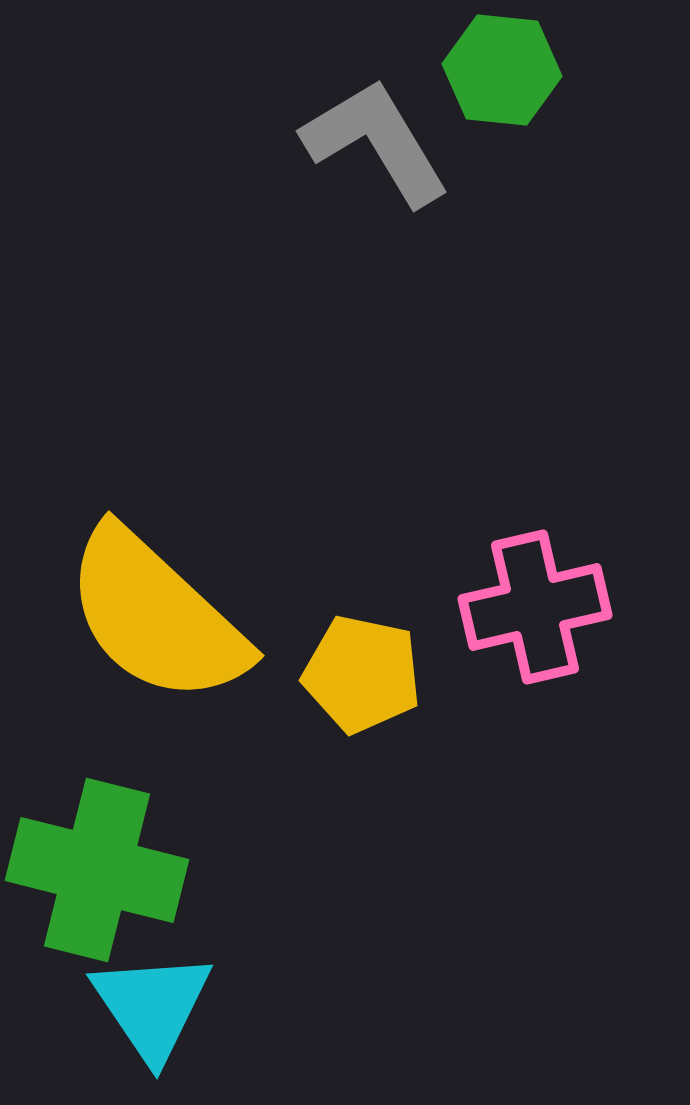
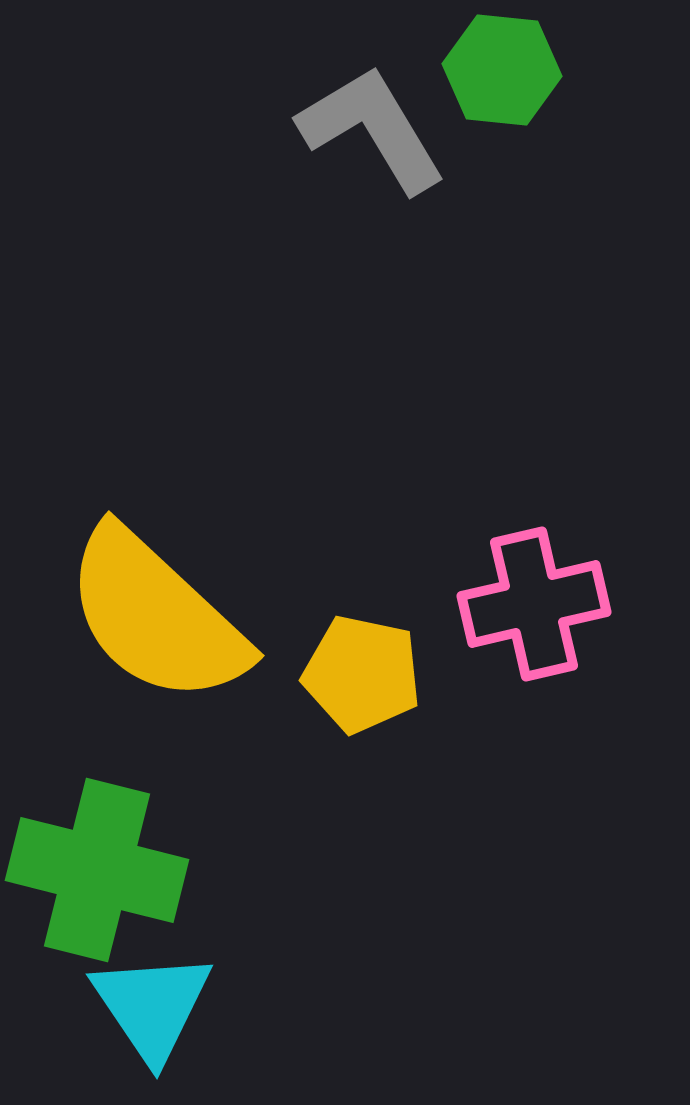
gray L-shape: moved 4 px left, 13 px up
pink cross: moved 1 px left, 3 px up
